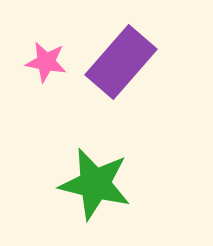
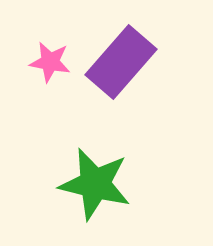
pink star: moved 4 px right
